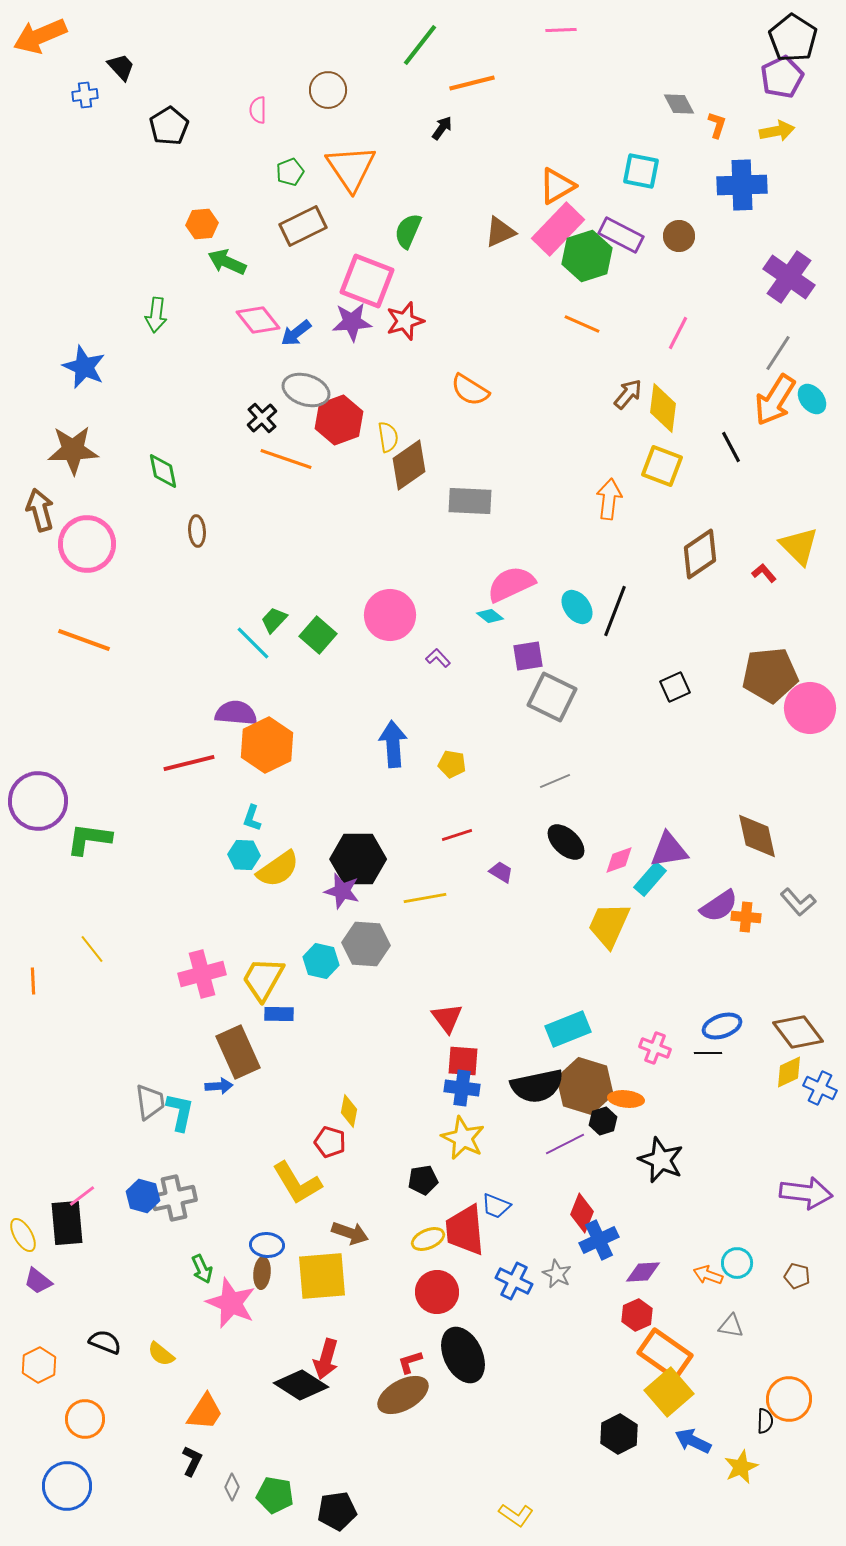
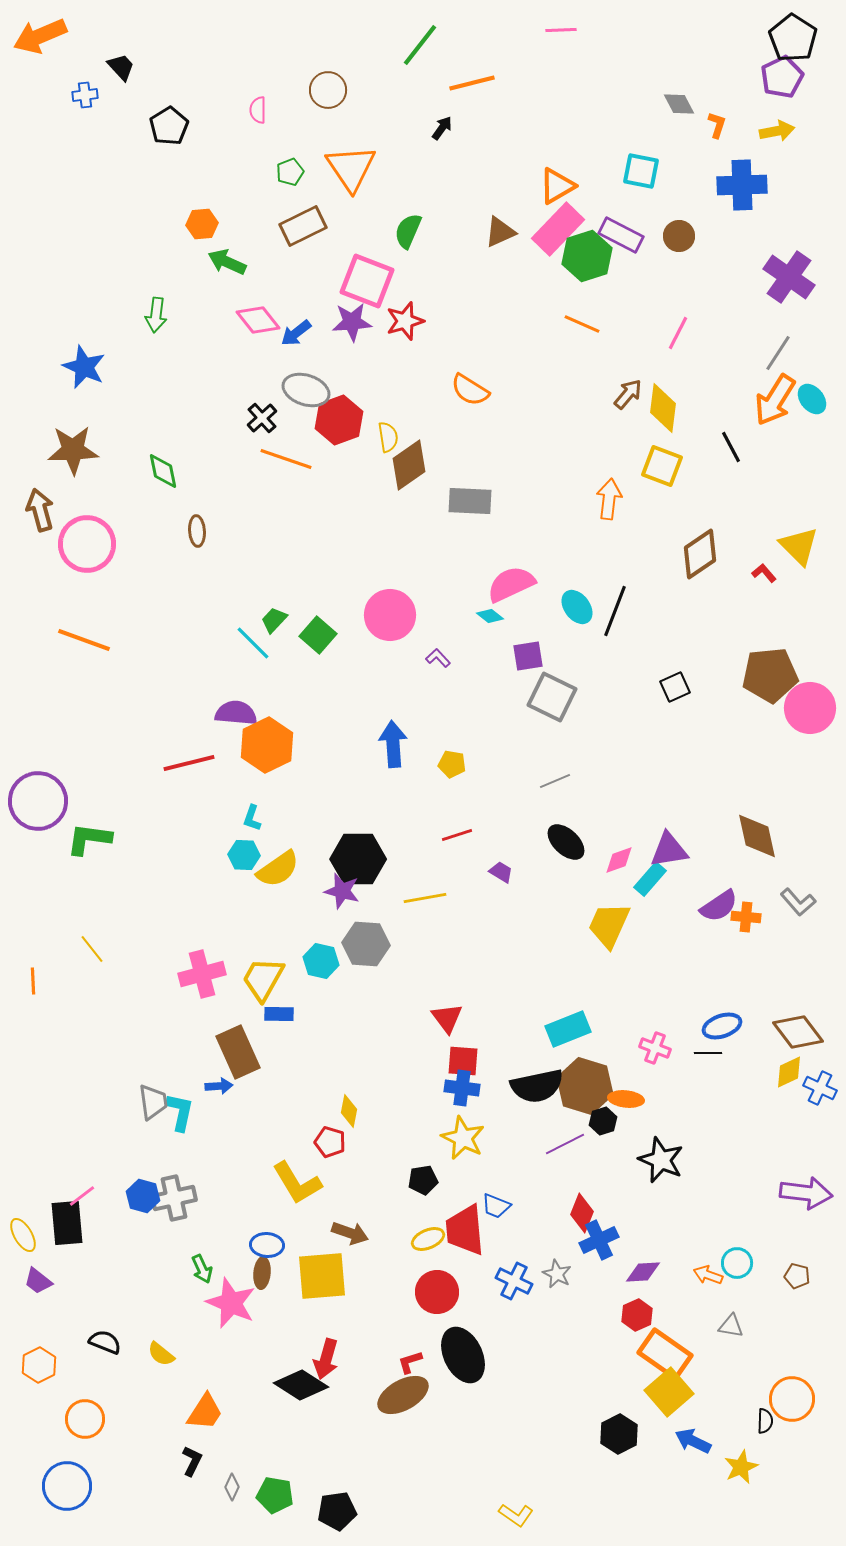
gray trapezoid at (150, 1102): moved 3 px right
orange circle at (789, 1399): moved 3 px right
